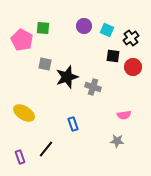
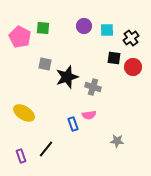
cyan square: rotated 24 degrees counterclockwise
pink pentagon: moved 2 px left, 3 px up
black square: moved 1 px right, 2 px down
pink semicircle: moved 35 px left
purple rectangle: moved 1 px right, 1 px up
